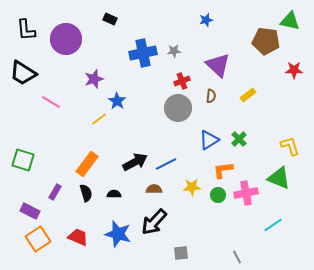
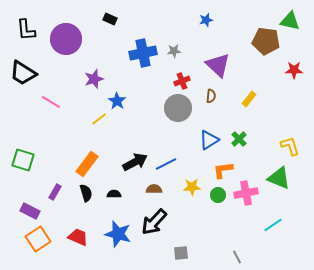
yellow rectangle at (248, 95): moved 1 px right, 4 px down; rotated 14 degrees counterclockwise
